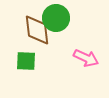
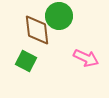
green circle: moved 3 px right, 2 px up
green square: rotated 25 degrees clockwise
